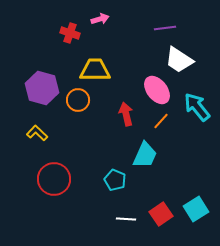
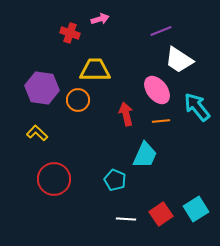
purple line: moved 4 px left, 3 px down; rotated 15 degrees counterclockwise
purple hexagon: rotated 8 degrees counterclockwise
orange line: rotated 42 degrees clockwise
